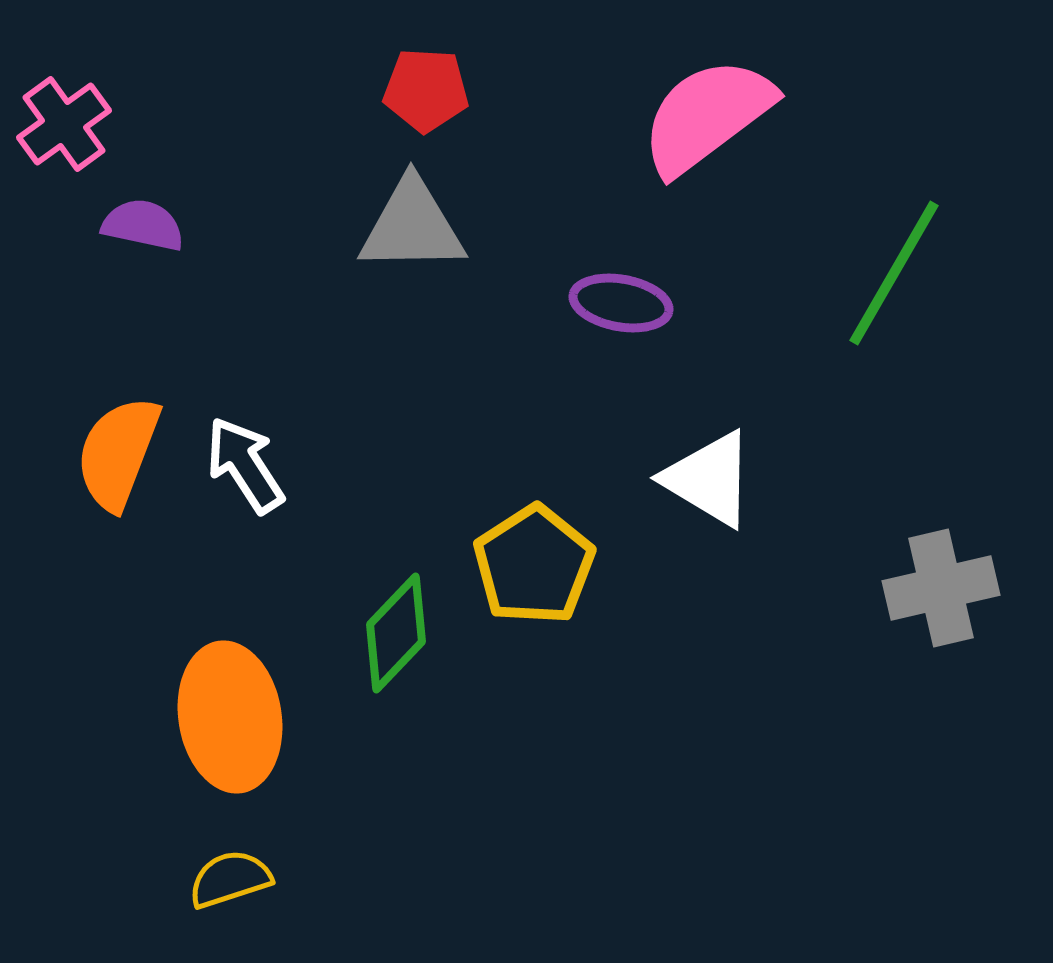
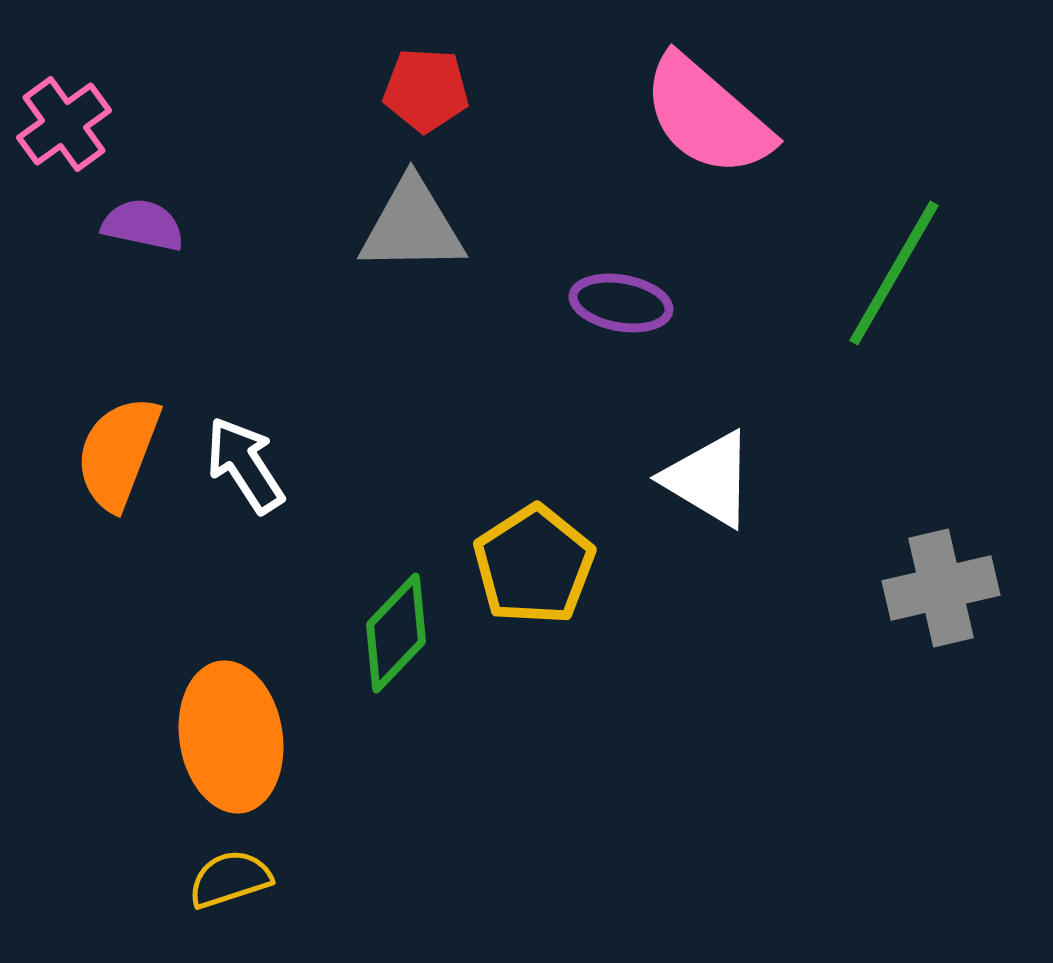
pink semicircle: rotated 102 degrees counterclockwise
orange ellipse: moved 1 px right, 20 px down
